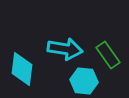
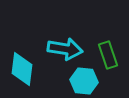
green rectangle: rotated 16 degrees clockwise
